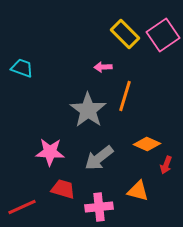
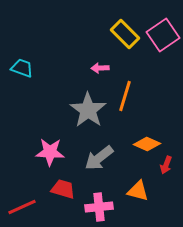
pink arrow: moved 3 px left, 1 px down
